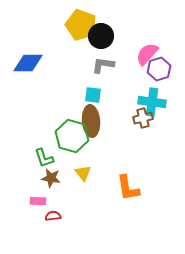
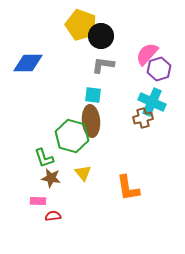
cyan cross: rotated 16 degrees clockwise
